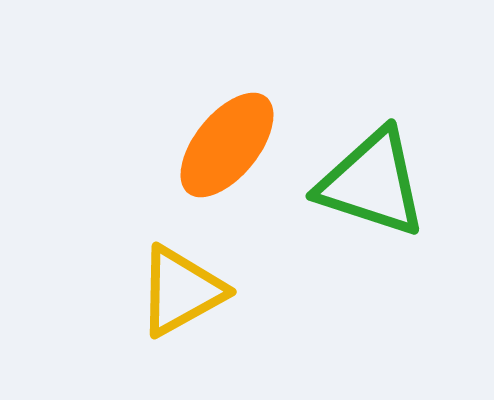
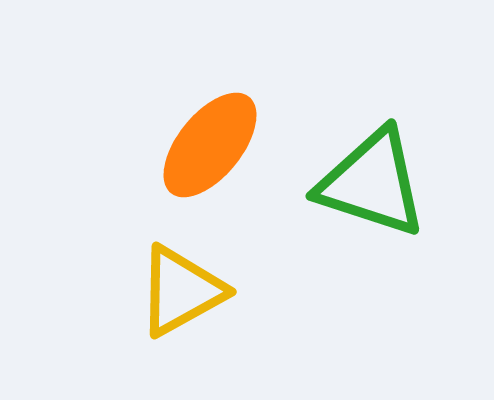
orange ellipse: moved 17 px left
